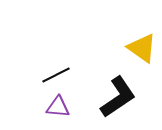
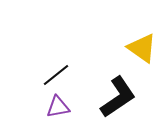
black line: rotated 12 degrees counterclockwise
purple triangle: rotated 15 degrees counterclockwise
